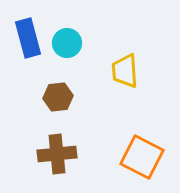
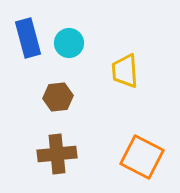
cyan circle: moved 2 px right
